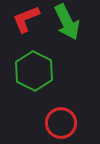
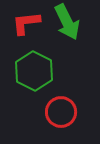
red L-shape: moved 4 px down; rotated 16 degrees clockwise
red circle: moved 11 px up
